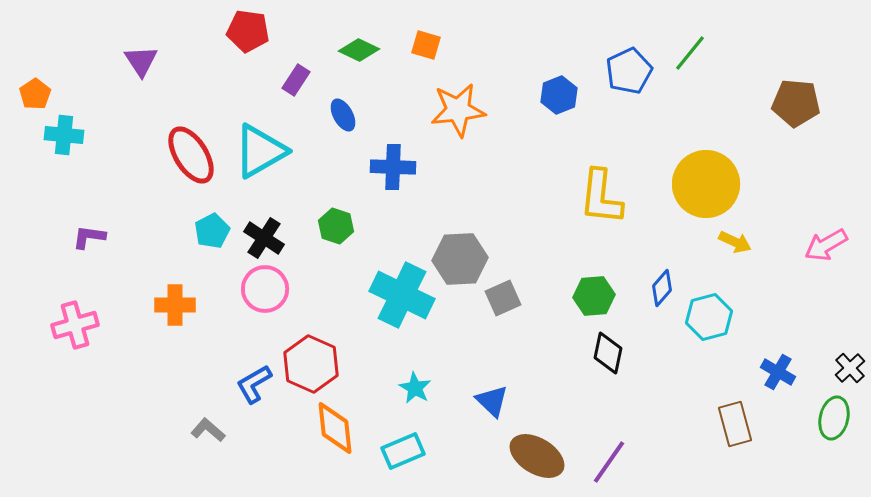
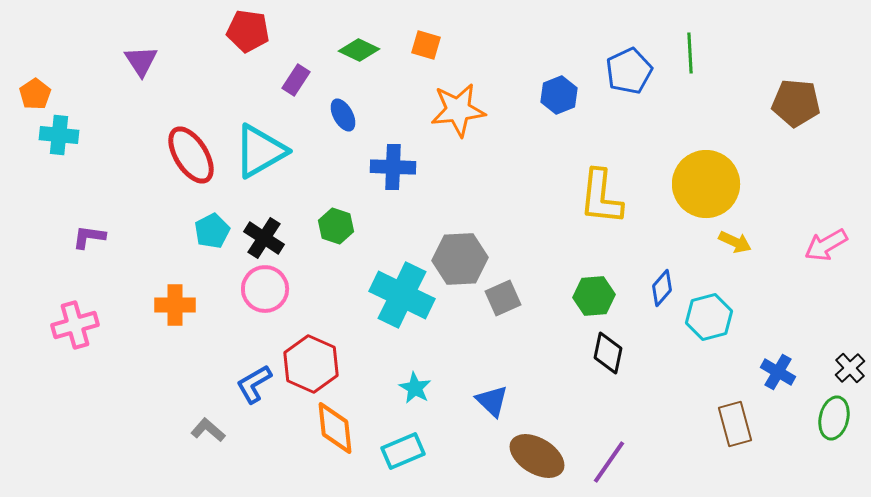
green line at (690, 53): rotated 42 degrees counterclockwise
cyan cross at (64, 135): moved 5 px left
